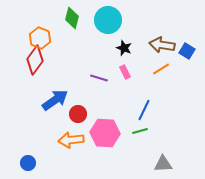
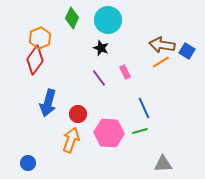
green diamond: rotated 10 degrees clockwise
orange hexagon: rotated 15 degrees clockwise
black star: moved 23 px left
orange line: moved 7 px up
purple line: rotated 36 degrees clockwise
blue arrow: moved 7 px left, 3 px down; rotated 140 degrees clockwise
blue line: moved 2 px up; rotated 50 degrees counterclockwise
pink hexagon: moved 4 px right
orange arrow: rotated 115 degrees clockwise
